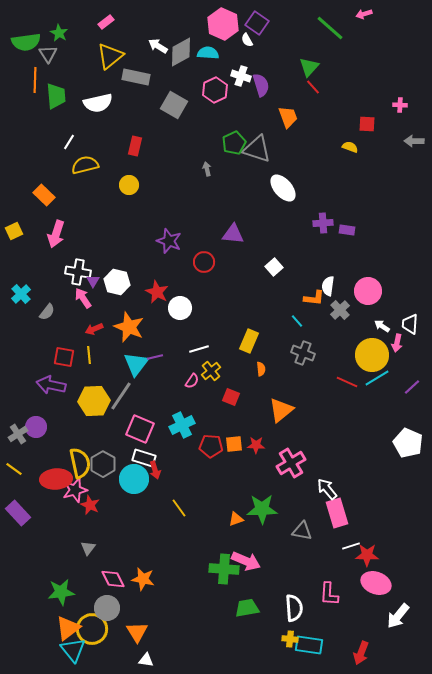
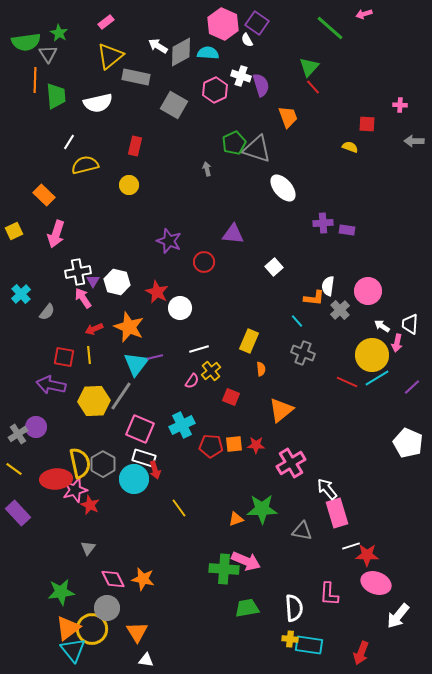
white cross at (78, 272): rotated 20 degrees counterclockwise
